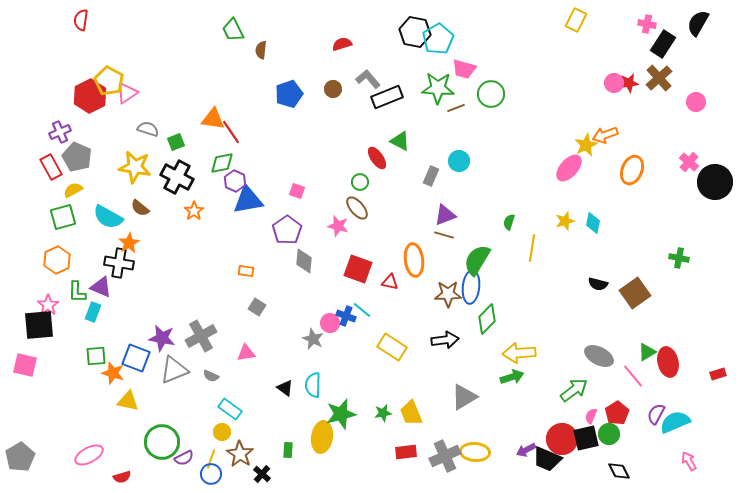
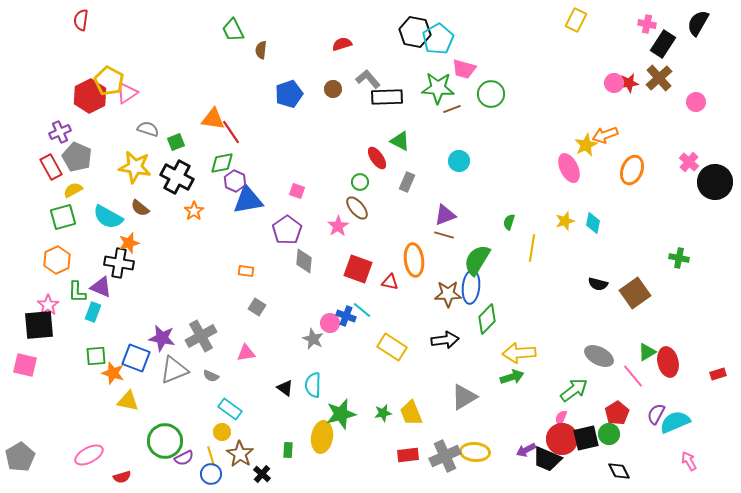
black rectangle at (387, 97): rotated 20 degrees clockwise
brown line at (456, 108): moved 4 px left, 1 px down
pink ellipse at (569, 168): rotated 68 degrees counterclockwise
gray rectangle at (431, 176): moved 24 px left, 6 px down
pink star at (338, 226): rotated 25 degrees clockwise
orange star at (129, 243): rotated 15 degrees clockwise
pink semicircle at (591, 416): moved 30 px left, 2 px down
green circle at (162, 442): moved 3 px right, 1 px up
red rectangle at (406, 452): moved 2 px right, 3 px down
yellow line at (211, 459): moved 3 px up; rotated 36 degrees counterclockwise
